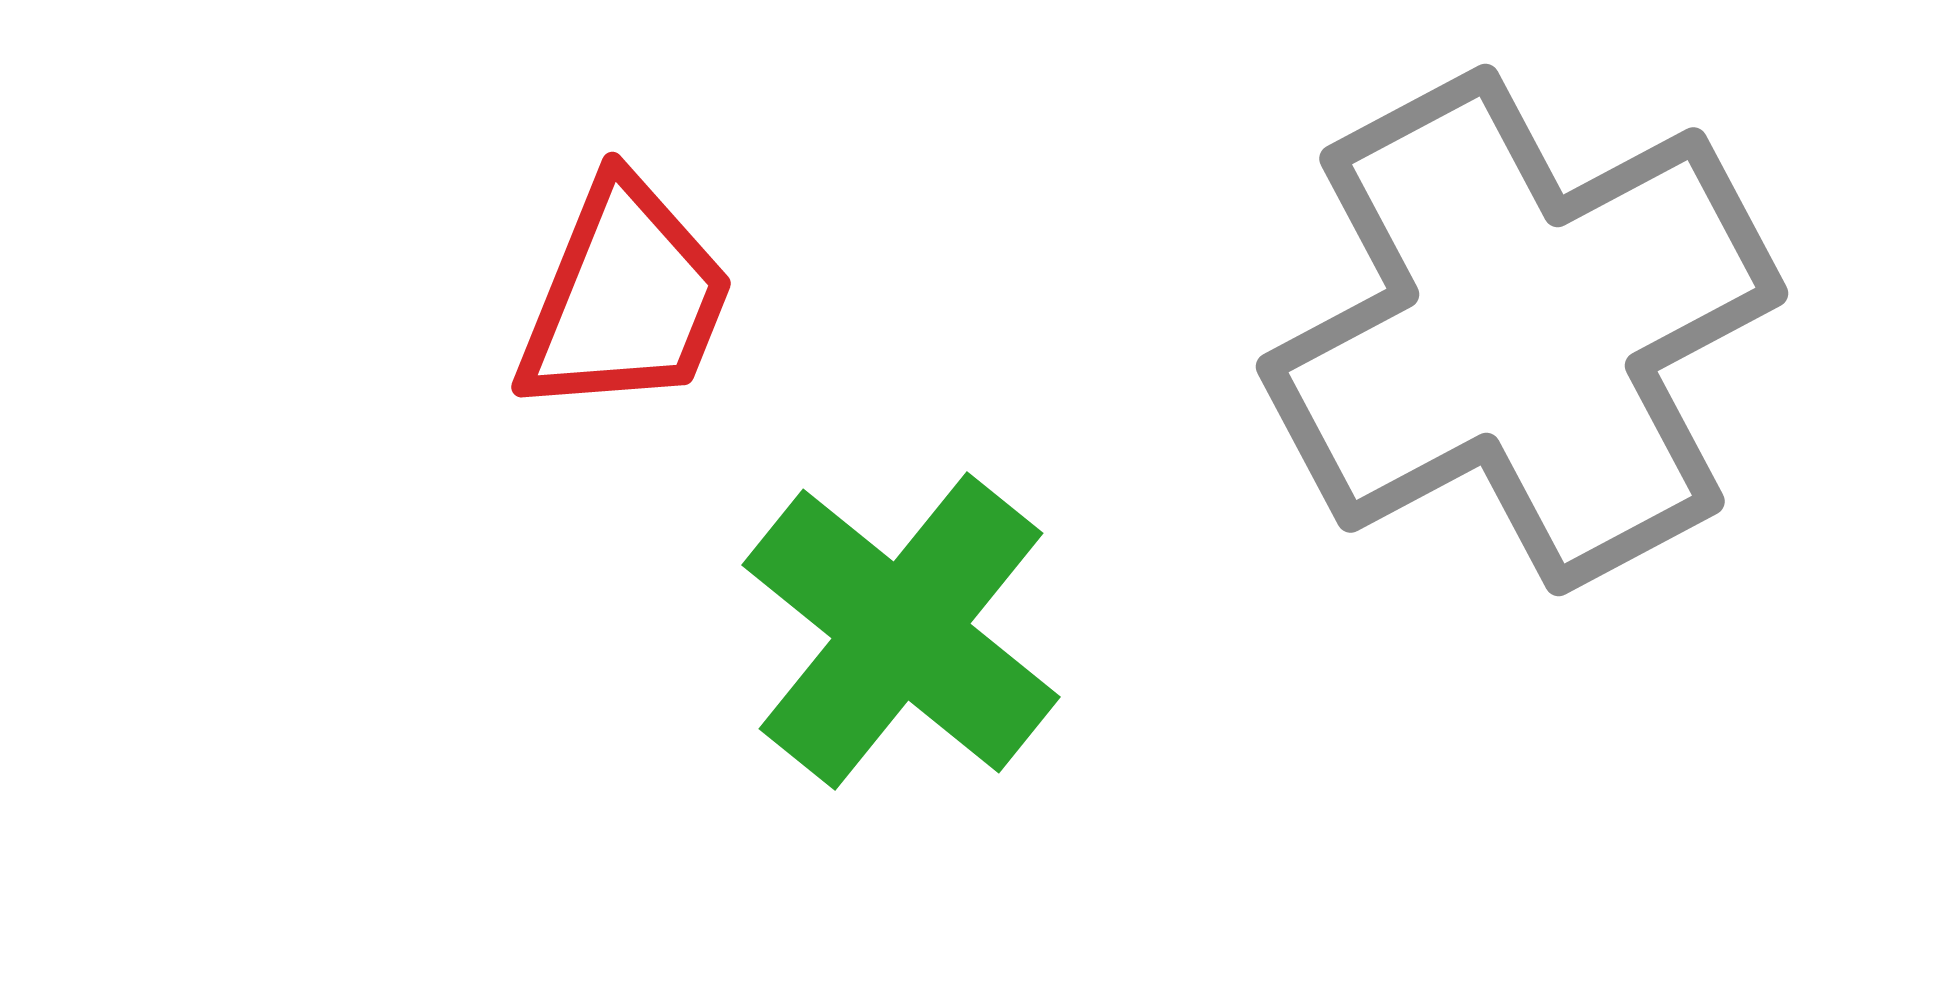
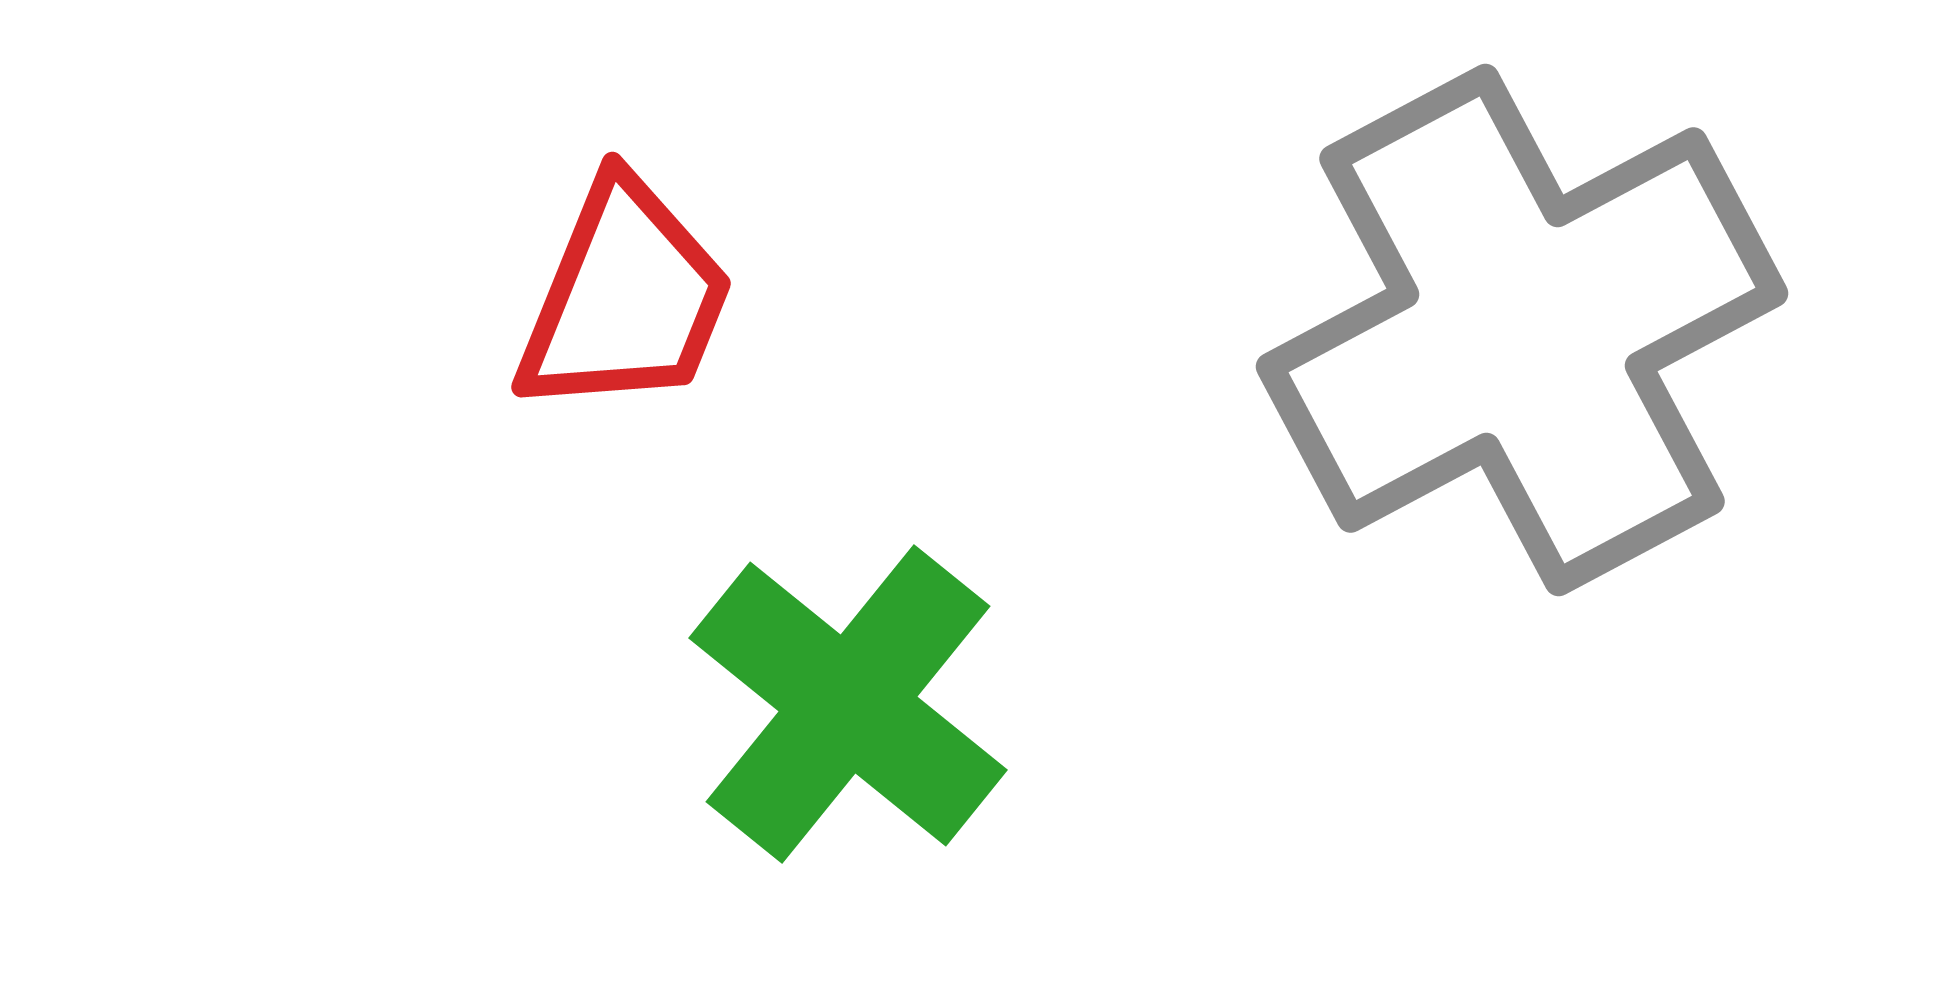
green cross: moved 53 px left, 73 px down
